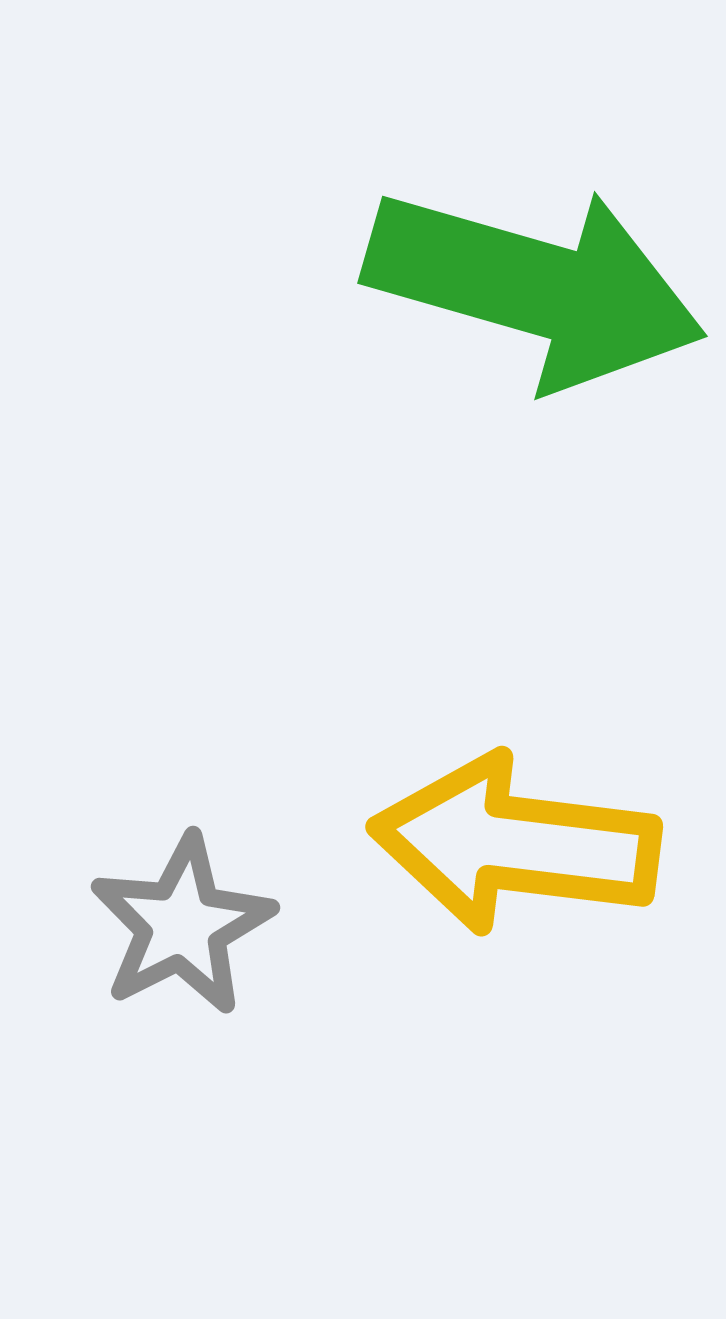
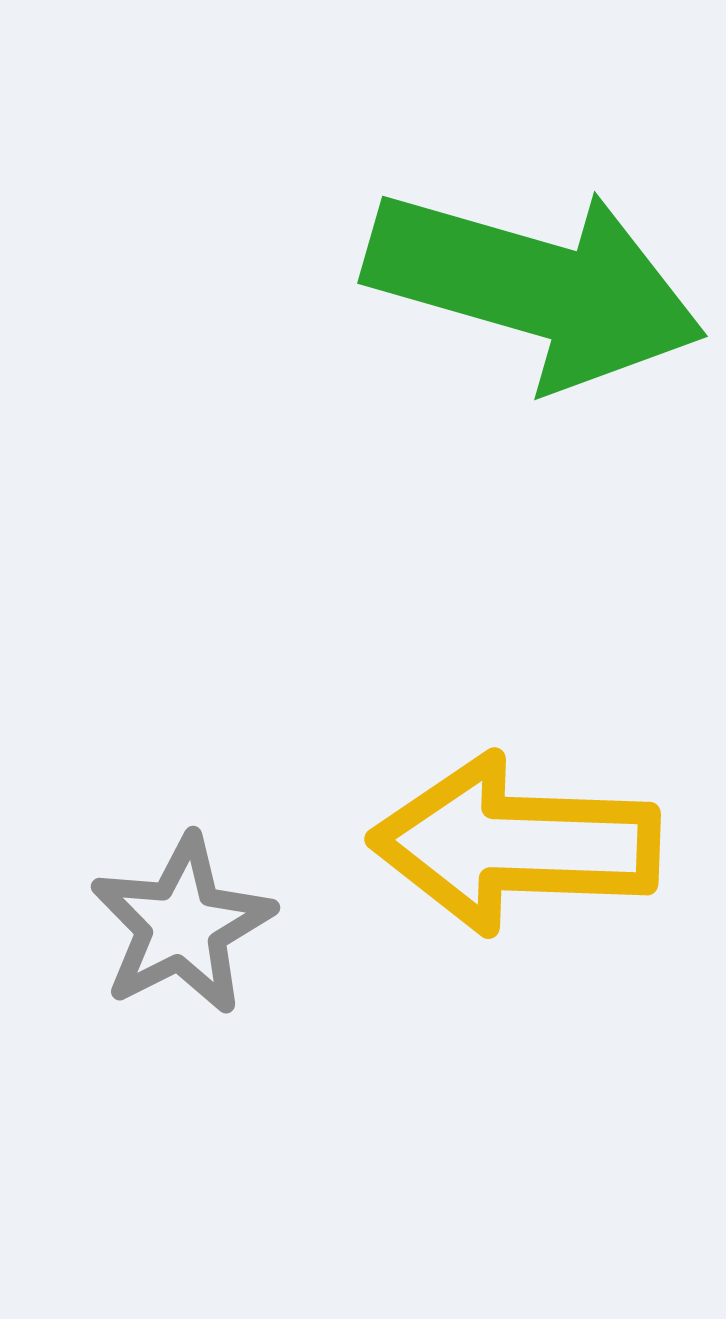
yellow arrow: rotated 5 degrees counterclockwise
